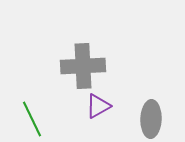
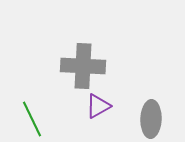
gray cross: rotated 6 degrees clockwise
